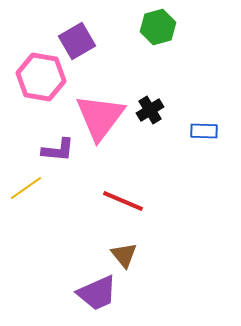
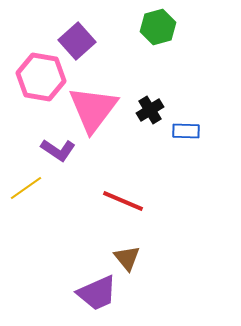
purple square: rotated 12 degrees counterclockwise
pink triangle: moved 7 px left, 8 px up
blue rectangle: moved 18 px left
purple L-shape: rotated 28 degrees clockwise
brown triangle: moved 3 px right, 3 px down
